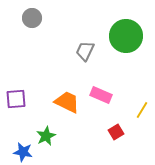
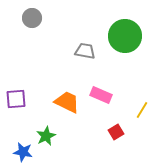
green circle: moved 1 px left
gray trapezoid: rotated 75 degrees clockwise
